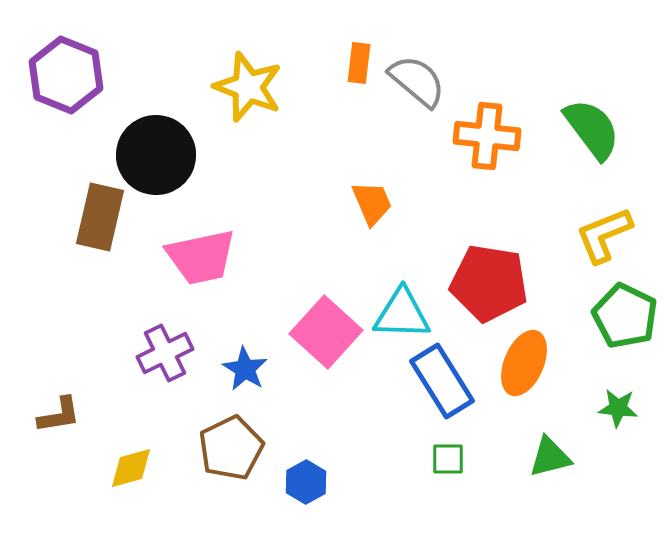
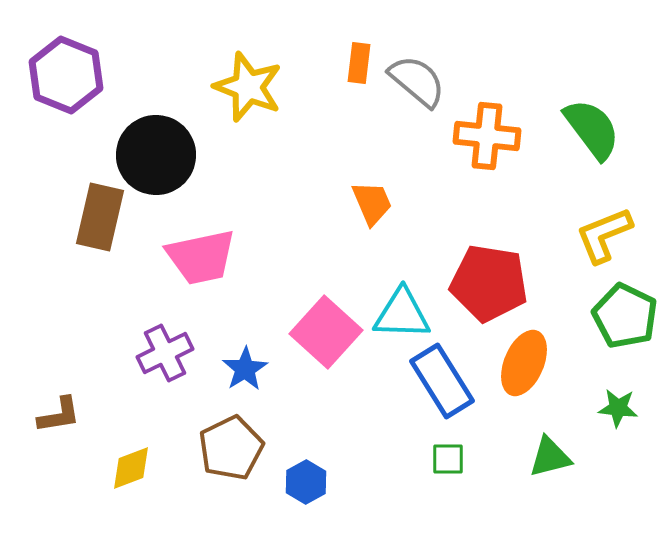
blue star: rotated 9 degrees clockwise
yellow diamond: rotated 6 degrees counterclockwise
